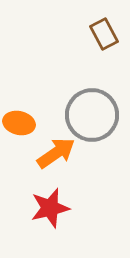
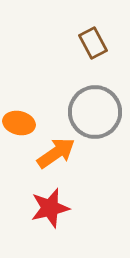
brown rectangle: moved 11 px left, 9 px down
gray circle: moved 3 px right, 3 px up
